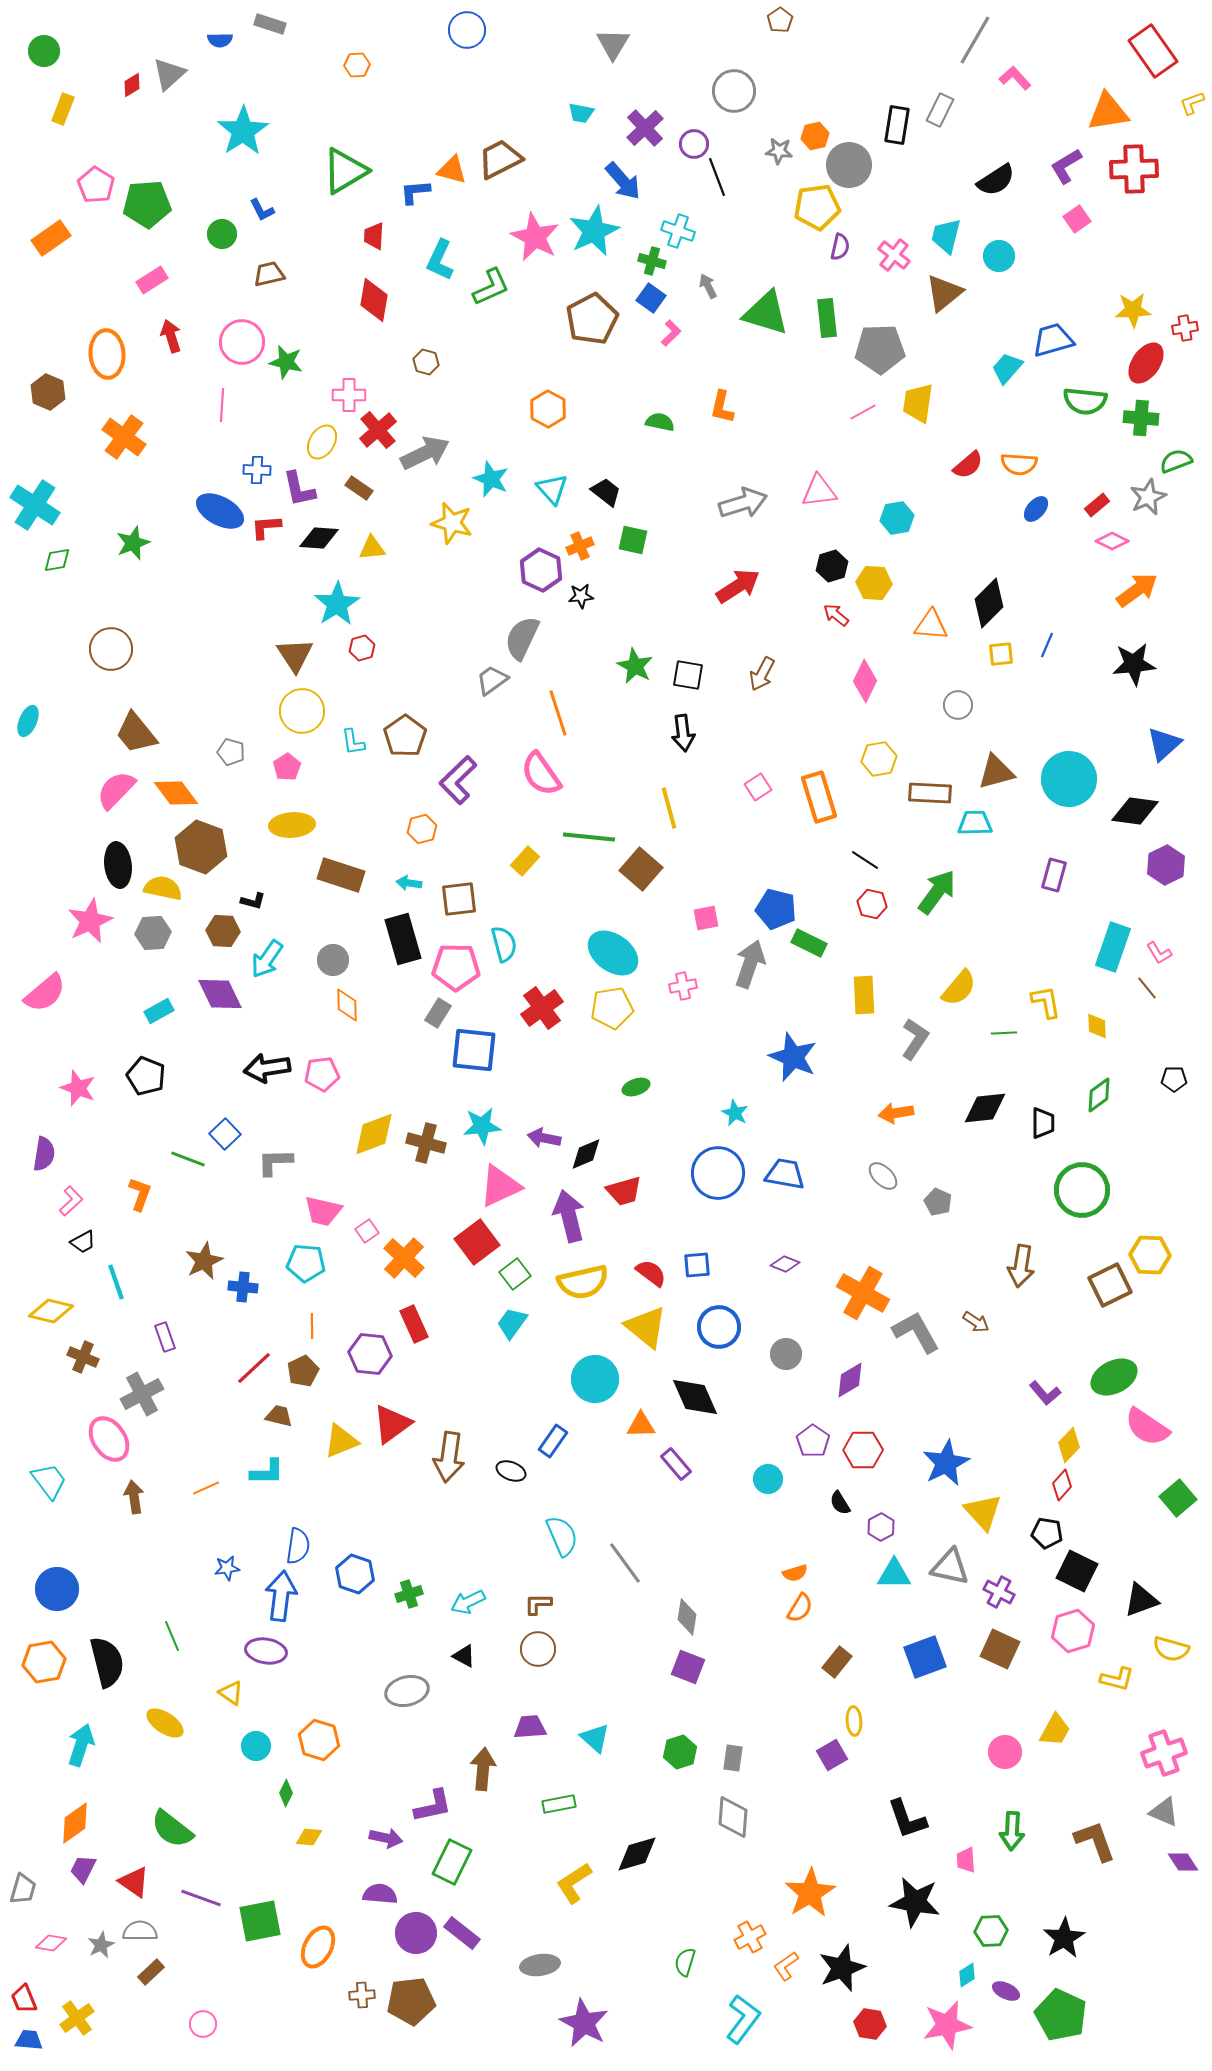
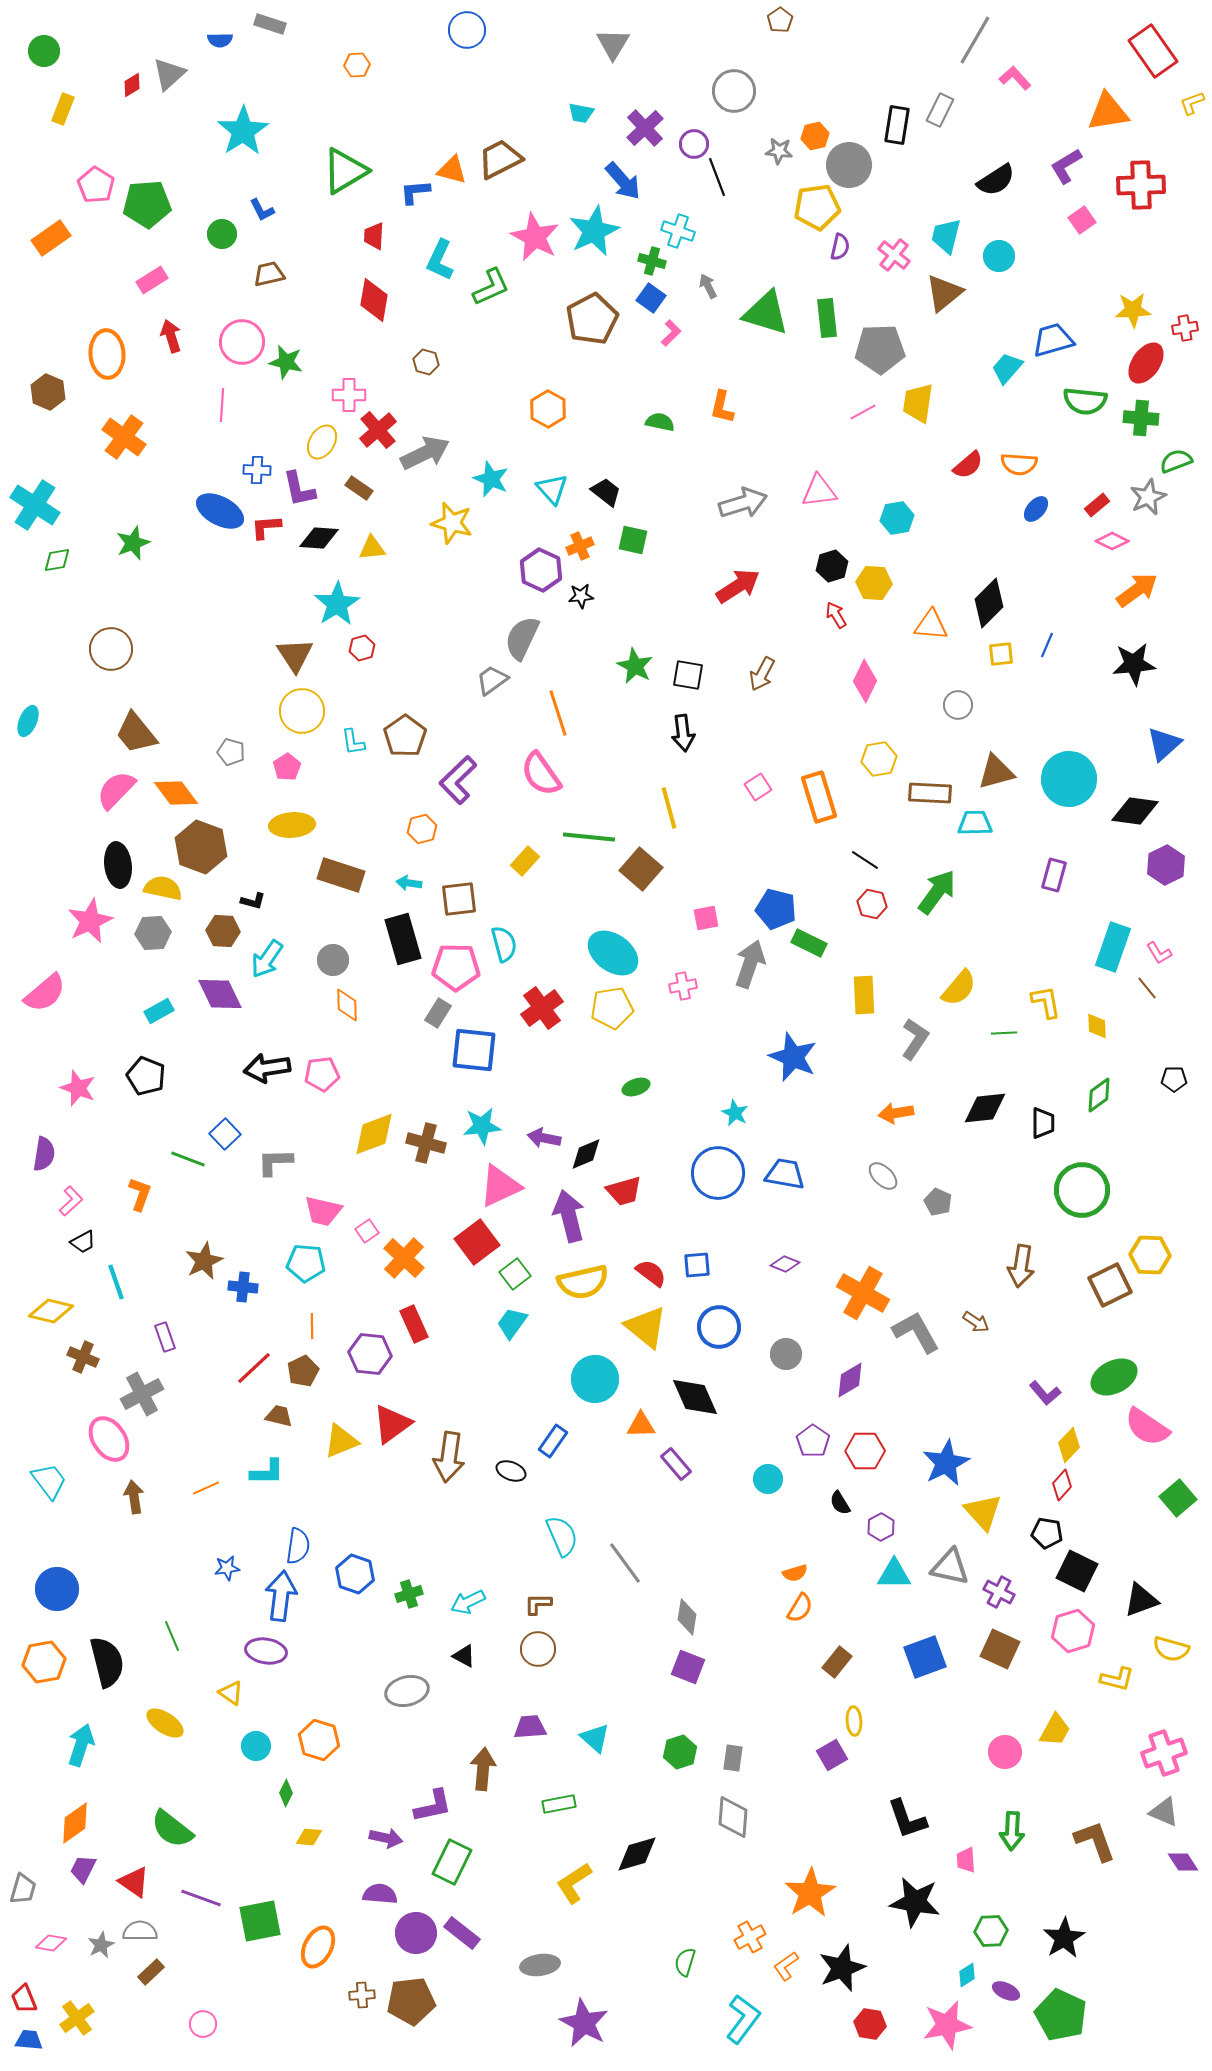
red cross at (1134, 169): moved 7 px right, 16 px down
pink square at (1077, 219): moved 5 px right, 1 px down
red arrow at (836, 615): rotated 20 degrees clockwise
red hexagon at (863, 1450): moved 2 px right, 1 px down
